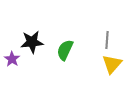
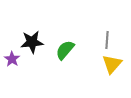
green semicircle: rotated 15 degrees clockwise
